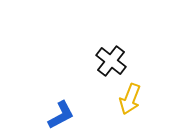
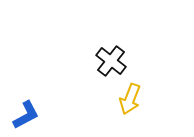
blue L-shape: moved 35 px left
